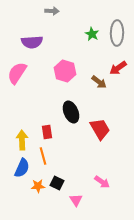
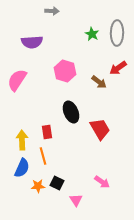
pink semicircle: moved 7 px down
